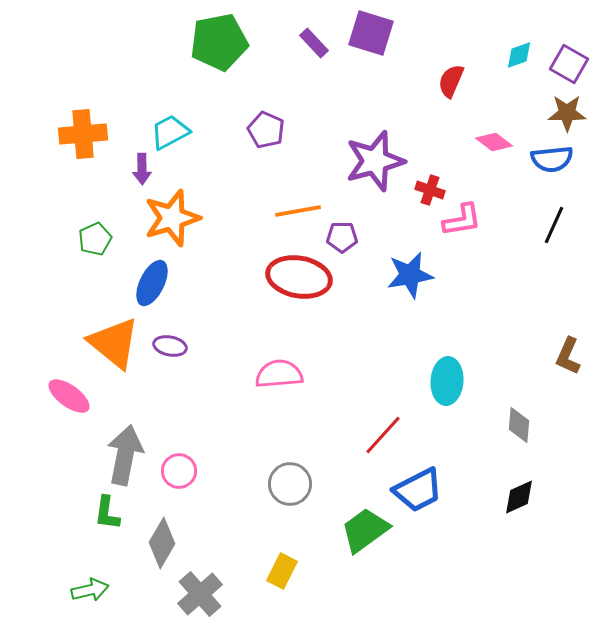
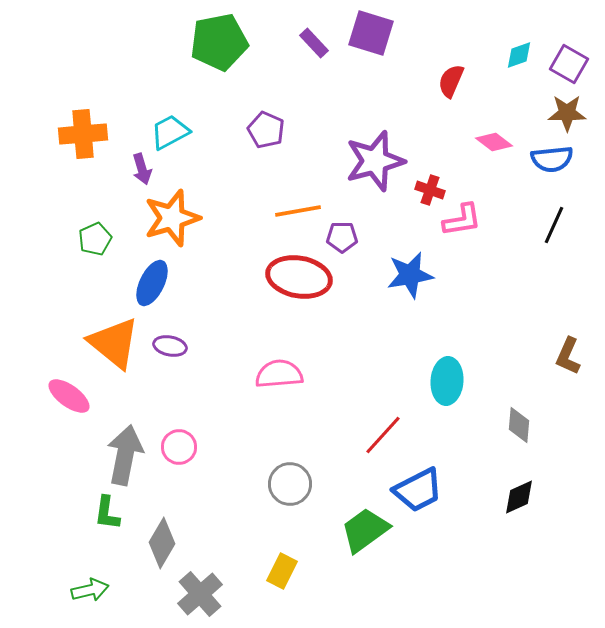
purple arrow at (142, 169): rotated 16 degrees counterclockwise
pink circle at (179, 471): moved 24 px up
